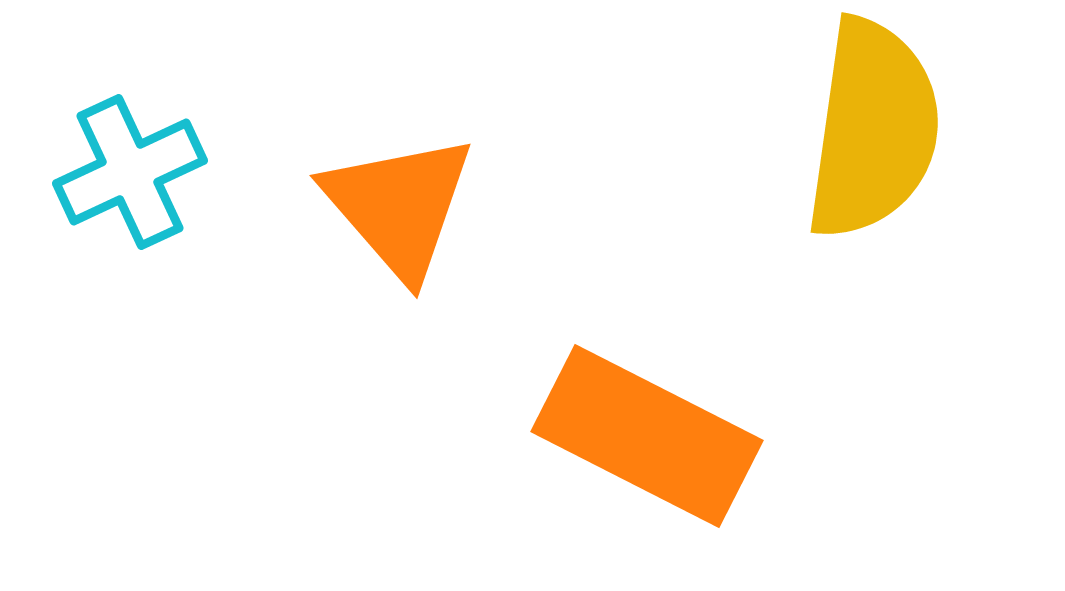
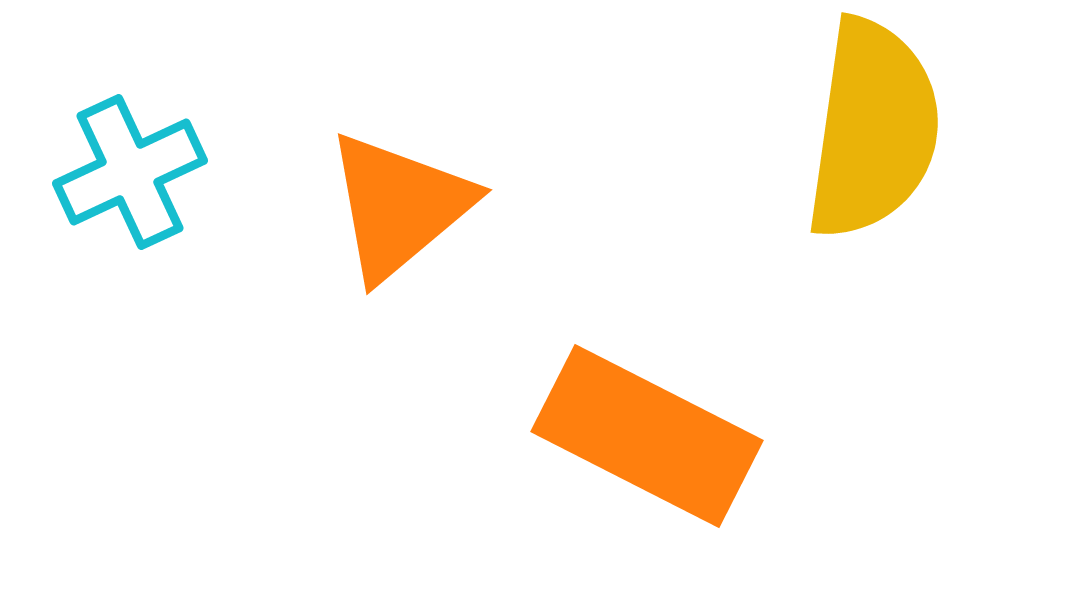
orange triangle: rotated 31 degrees clockwise
